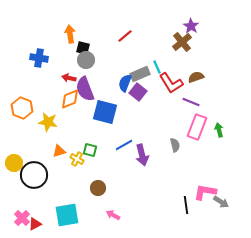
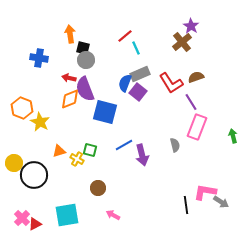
cyan line: moved 21 px left, 19 px up
purple line: rotated 36 degrees clockwise
yellow star: moved 8 px left; rotated 18 degrees clockwise
green arrow: moved 14 px right, 6 px down
